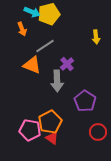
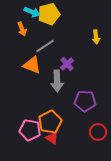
purple pentagon: rotated 30 degrees counterclockwise
